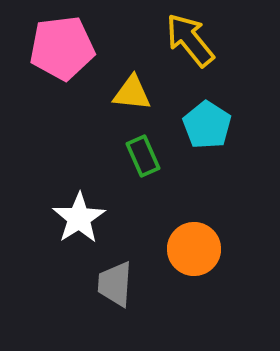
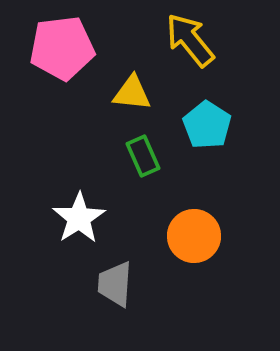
orange circle: moved 13 px up
